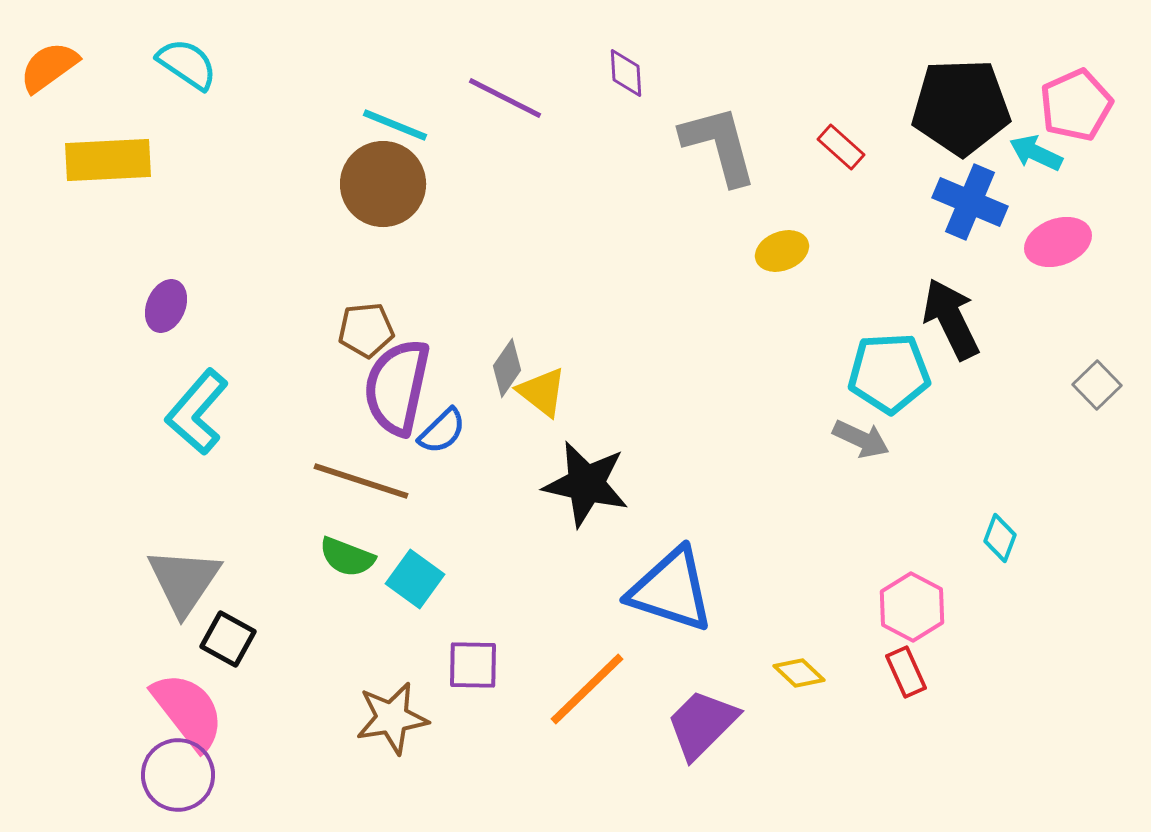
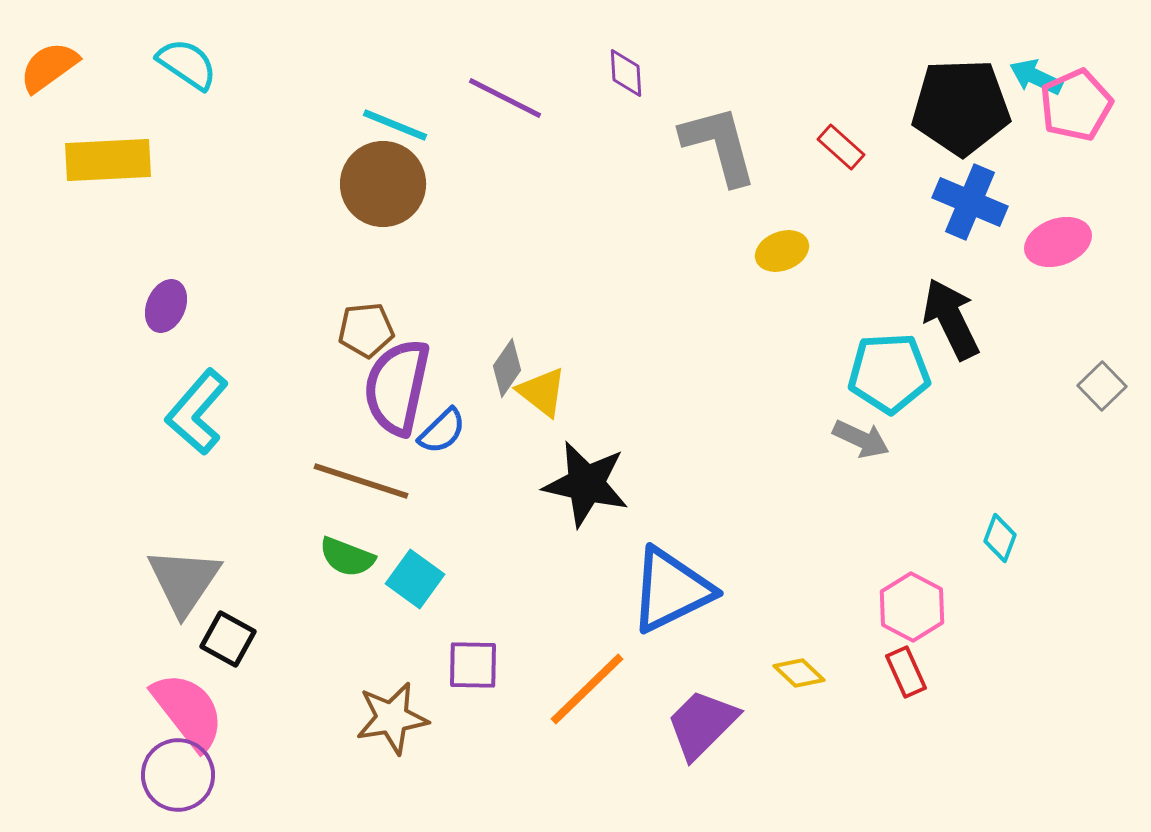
cyan arrow at (1036, 153): moved 76 px up
gray square at (1097, 385): moved 5 px right, 1 px down
blue triangle at (671, 590): rotated 44 degrees counterclockwise
